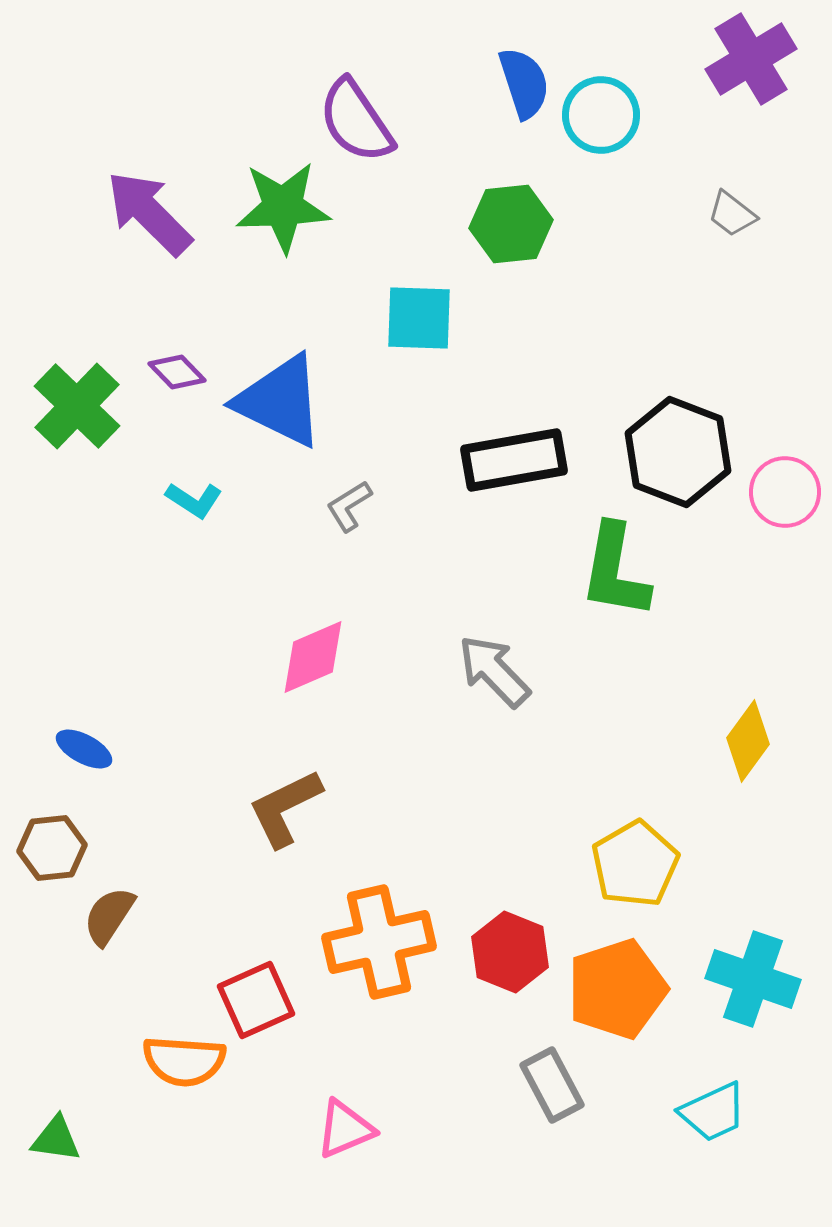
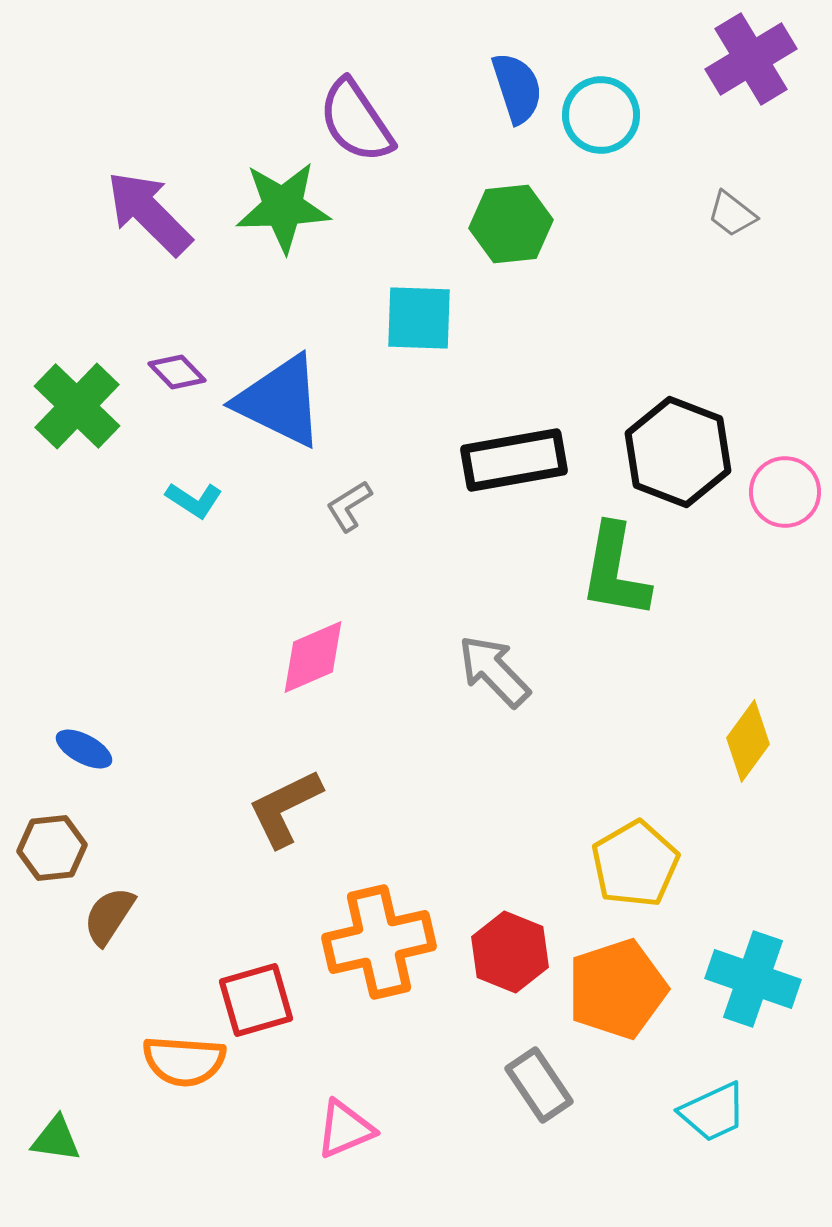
blue semicircle: moved 7 px left, 5 px down
red square: rotated 8 degrees clockwise
gray rectangle: moved 13 px left; rotated 6 degrees counterclockwise
